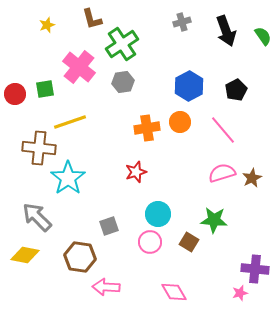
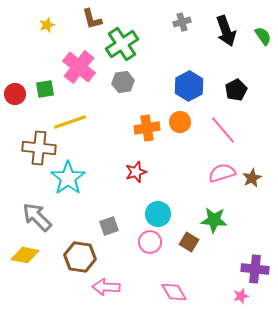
pink star: moved 1 px right, 3 px down
